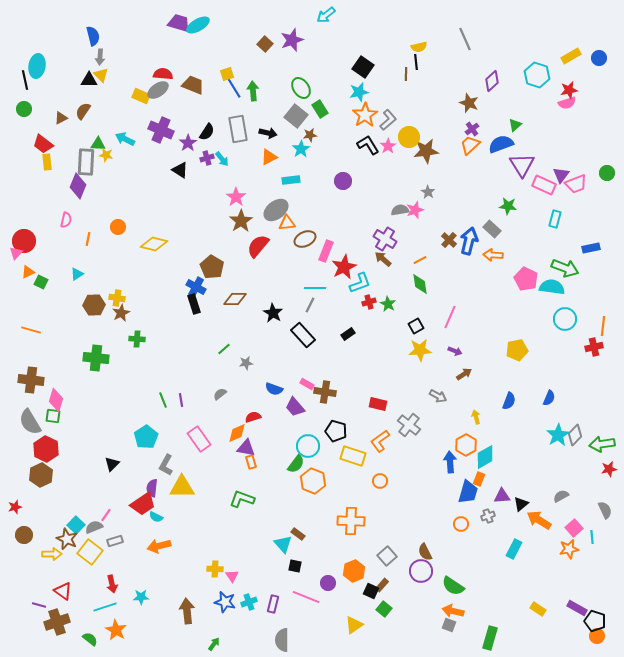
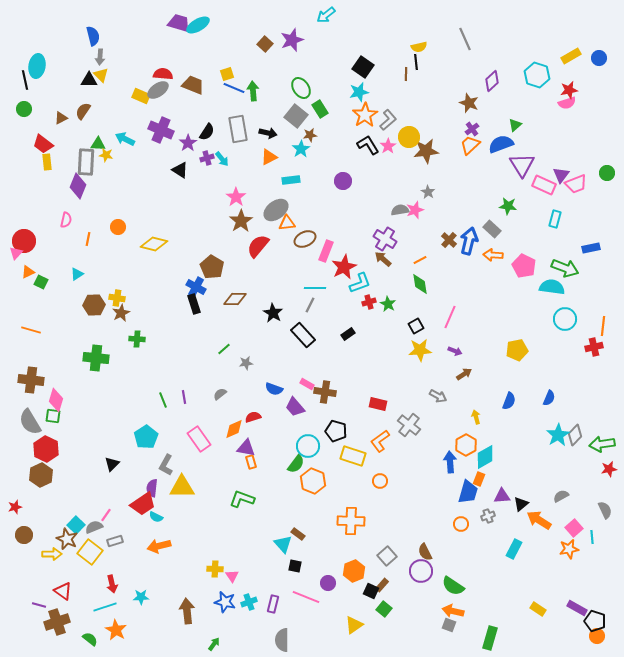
blue line at (234, 88): rotated 35 degrees counterclockwise
pink pentagon at (526, 279): moved 2 px left, 13 px up
purple line at (181, 400): moved 3 px right, 3 px up
orange diamond at (237, 433): moved 3 px left, 4 px up
